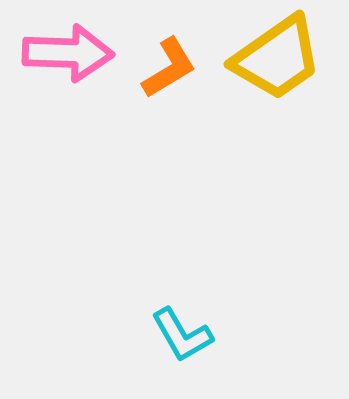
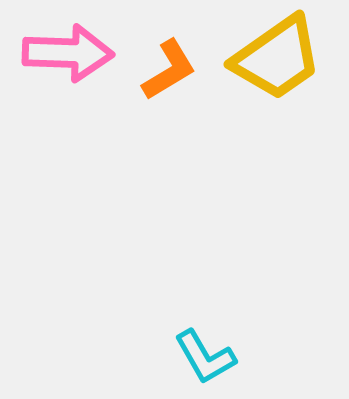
orange L-shape: moved 2 px down
cyan L-shape: moved 23 px right, 22 px down
